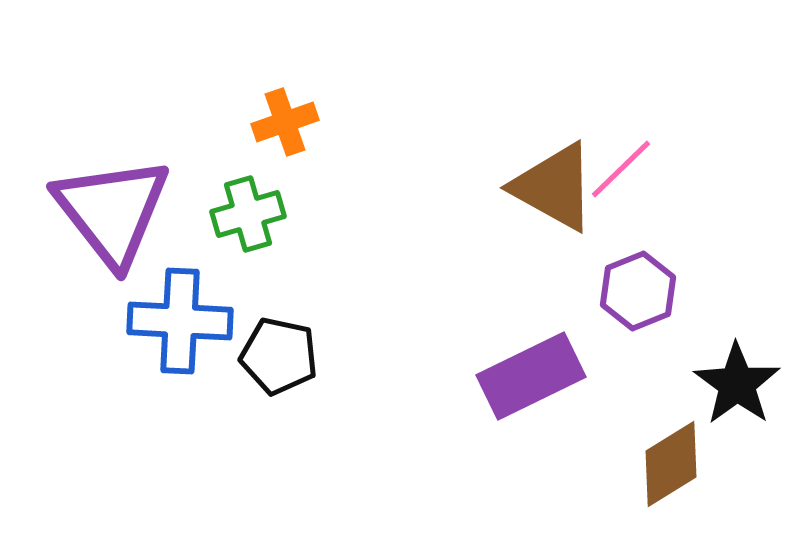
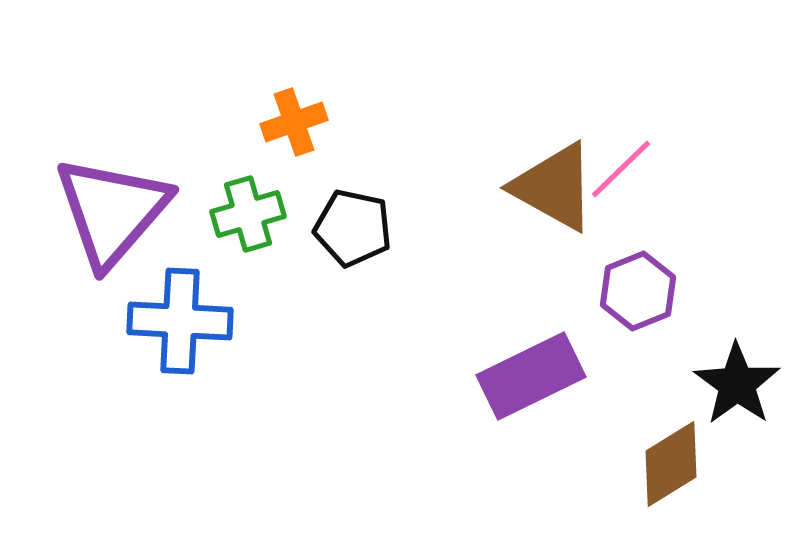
orange cross: moved 9 px right
purple triangle: rotated 19 degrees clockwise
black pentagon: moved 74 px right, 128 px up
